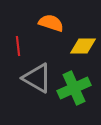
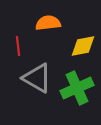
orange semicircle: moved 3 px left; rotated 25 degrees counterclockwise
yellow diamond: rotated 12 degrees counterclockwise
green cross: moved 3 px right
